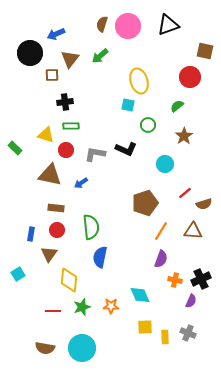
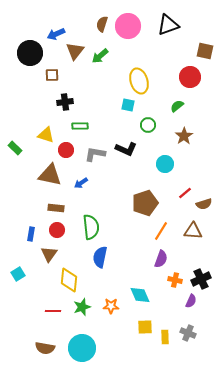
brown triangle at (70, 59): moved 5 px right, 8 px up
green rectangle at (71, 126): moved 9 px right
